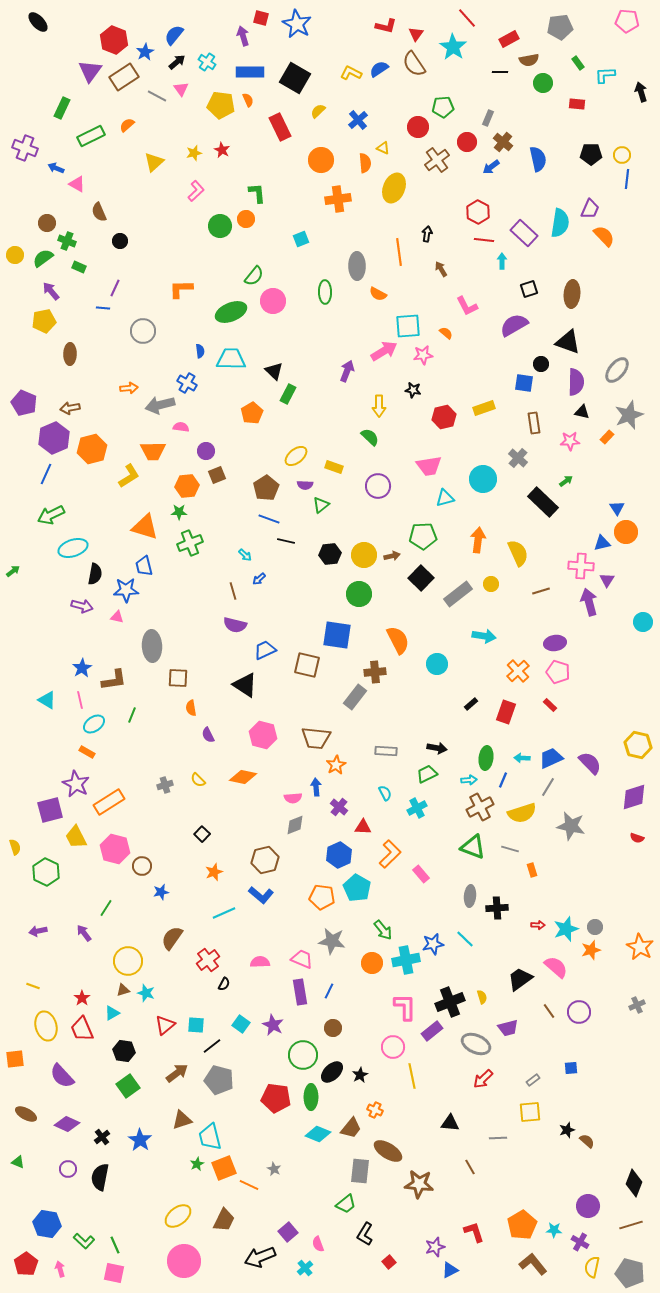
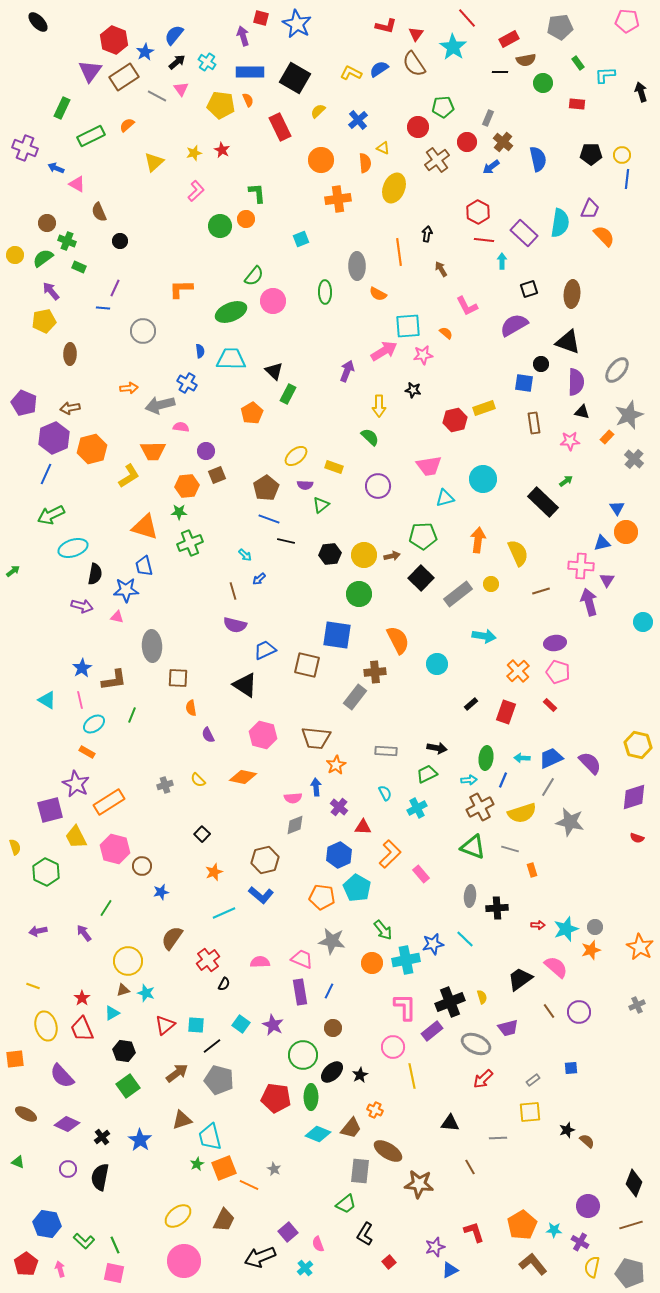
brown semicircle at (529, 60): moved 3 px left
red hexagon at (444, 417): moved 11 px right, 3 px down
gray cross at (518, 458): moved 116 px right, 1 px down
gray star at (571, 826): moved 1 px left, 4 px up
